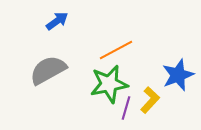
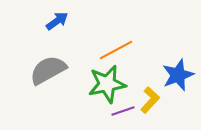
green star: moved 2 px left
purple line: moved 3 px left, 3 px down; rotated 55 degrees clockwise
